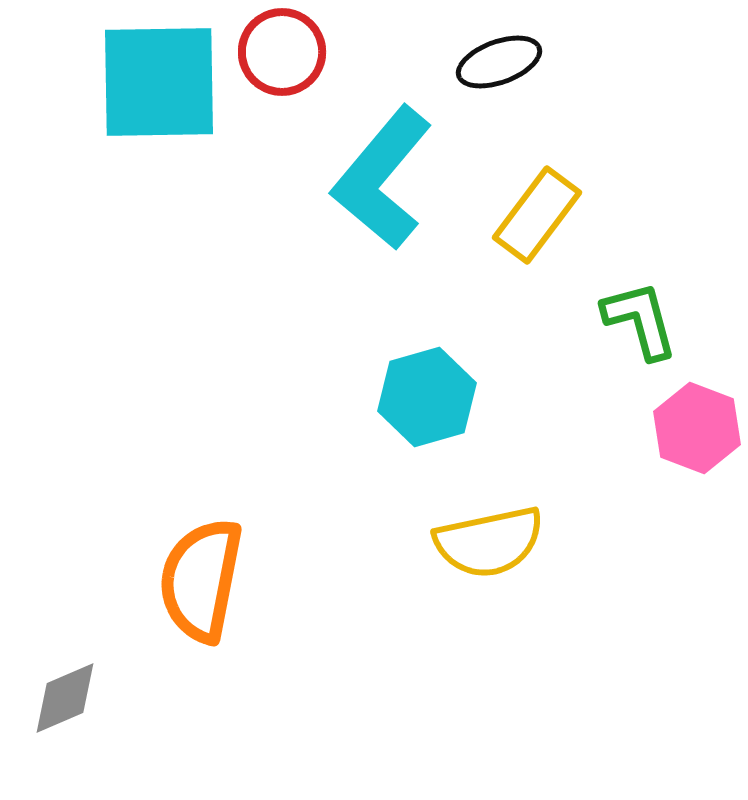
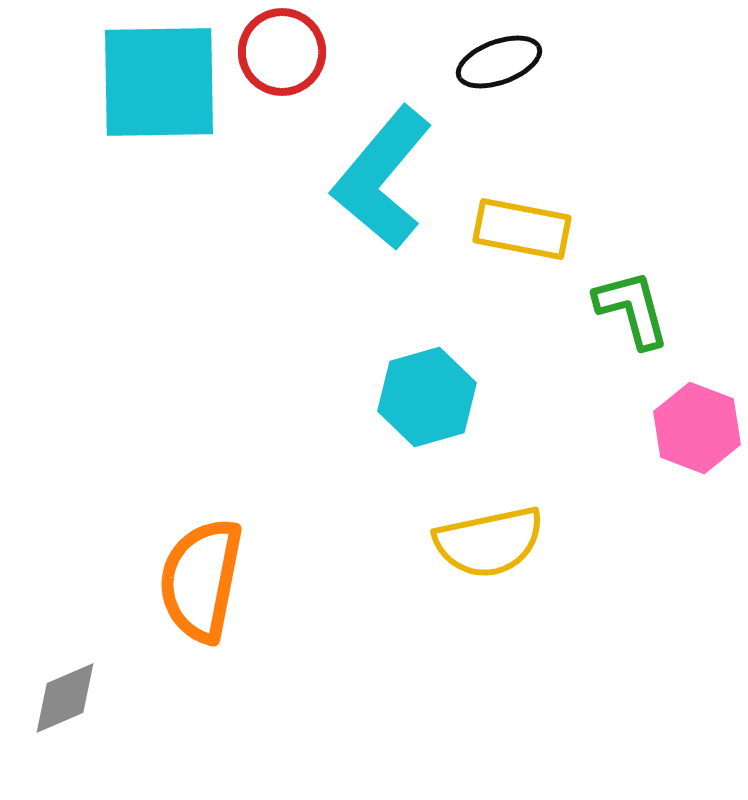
yellow rectangle: moved 15 px left, 14 px down; rotated 64 degrees clockwise
green L-shape: moved 8 px left, 11 px up
